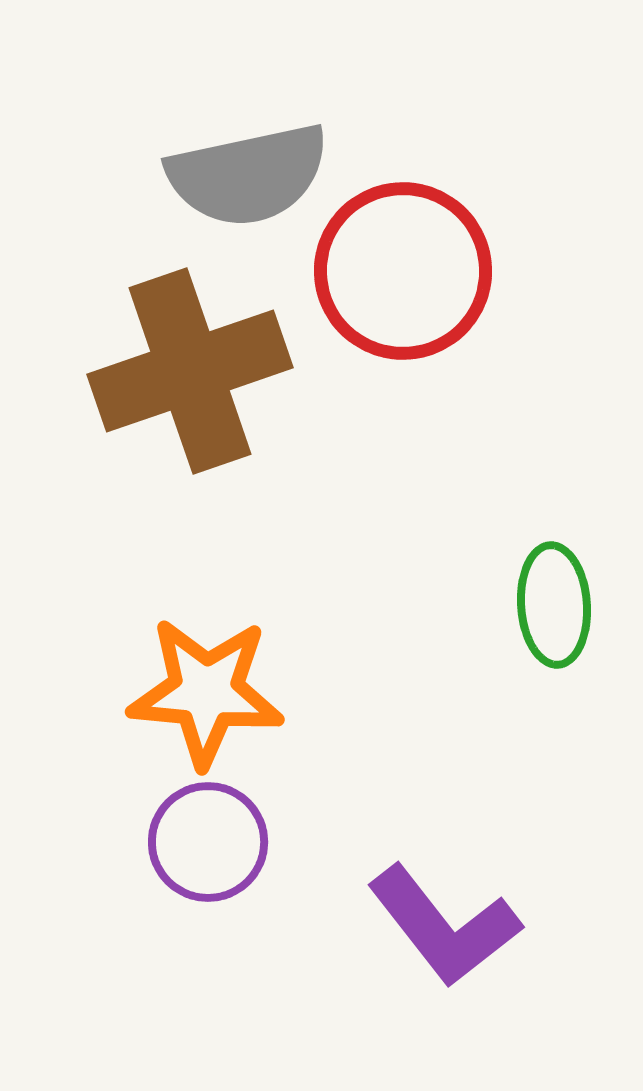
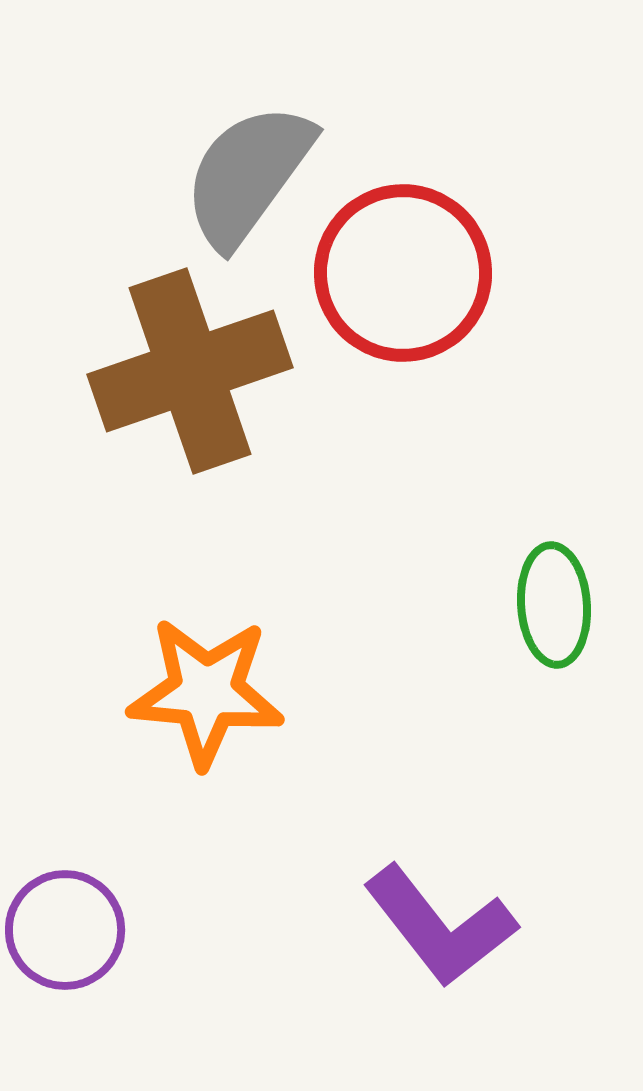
gray semicircle: rotated 138 degrees clockwise
red circle: moved 2 px down
purple circle: moved 143 px left, 88 px down
purple L-shape: moved 4 px left
